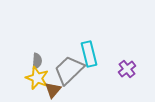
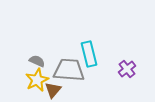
gray semicircle: rotated 70 degrees counterclockwise
gray trapezoid: rotated 48 degrees clockwise
yellow star: moved 2 px down; rotated 25 degrees clockwise
